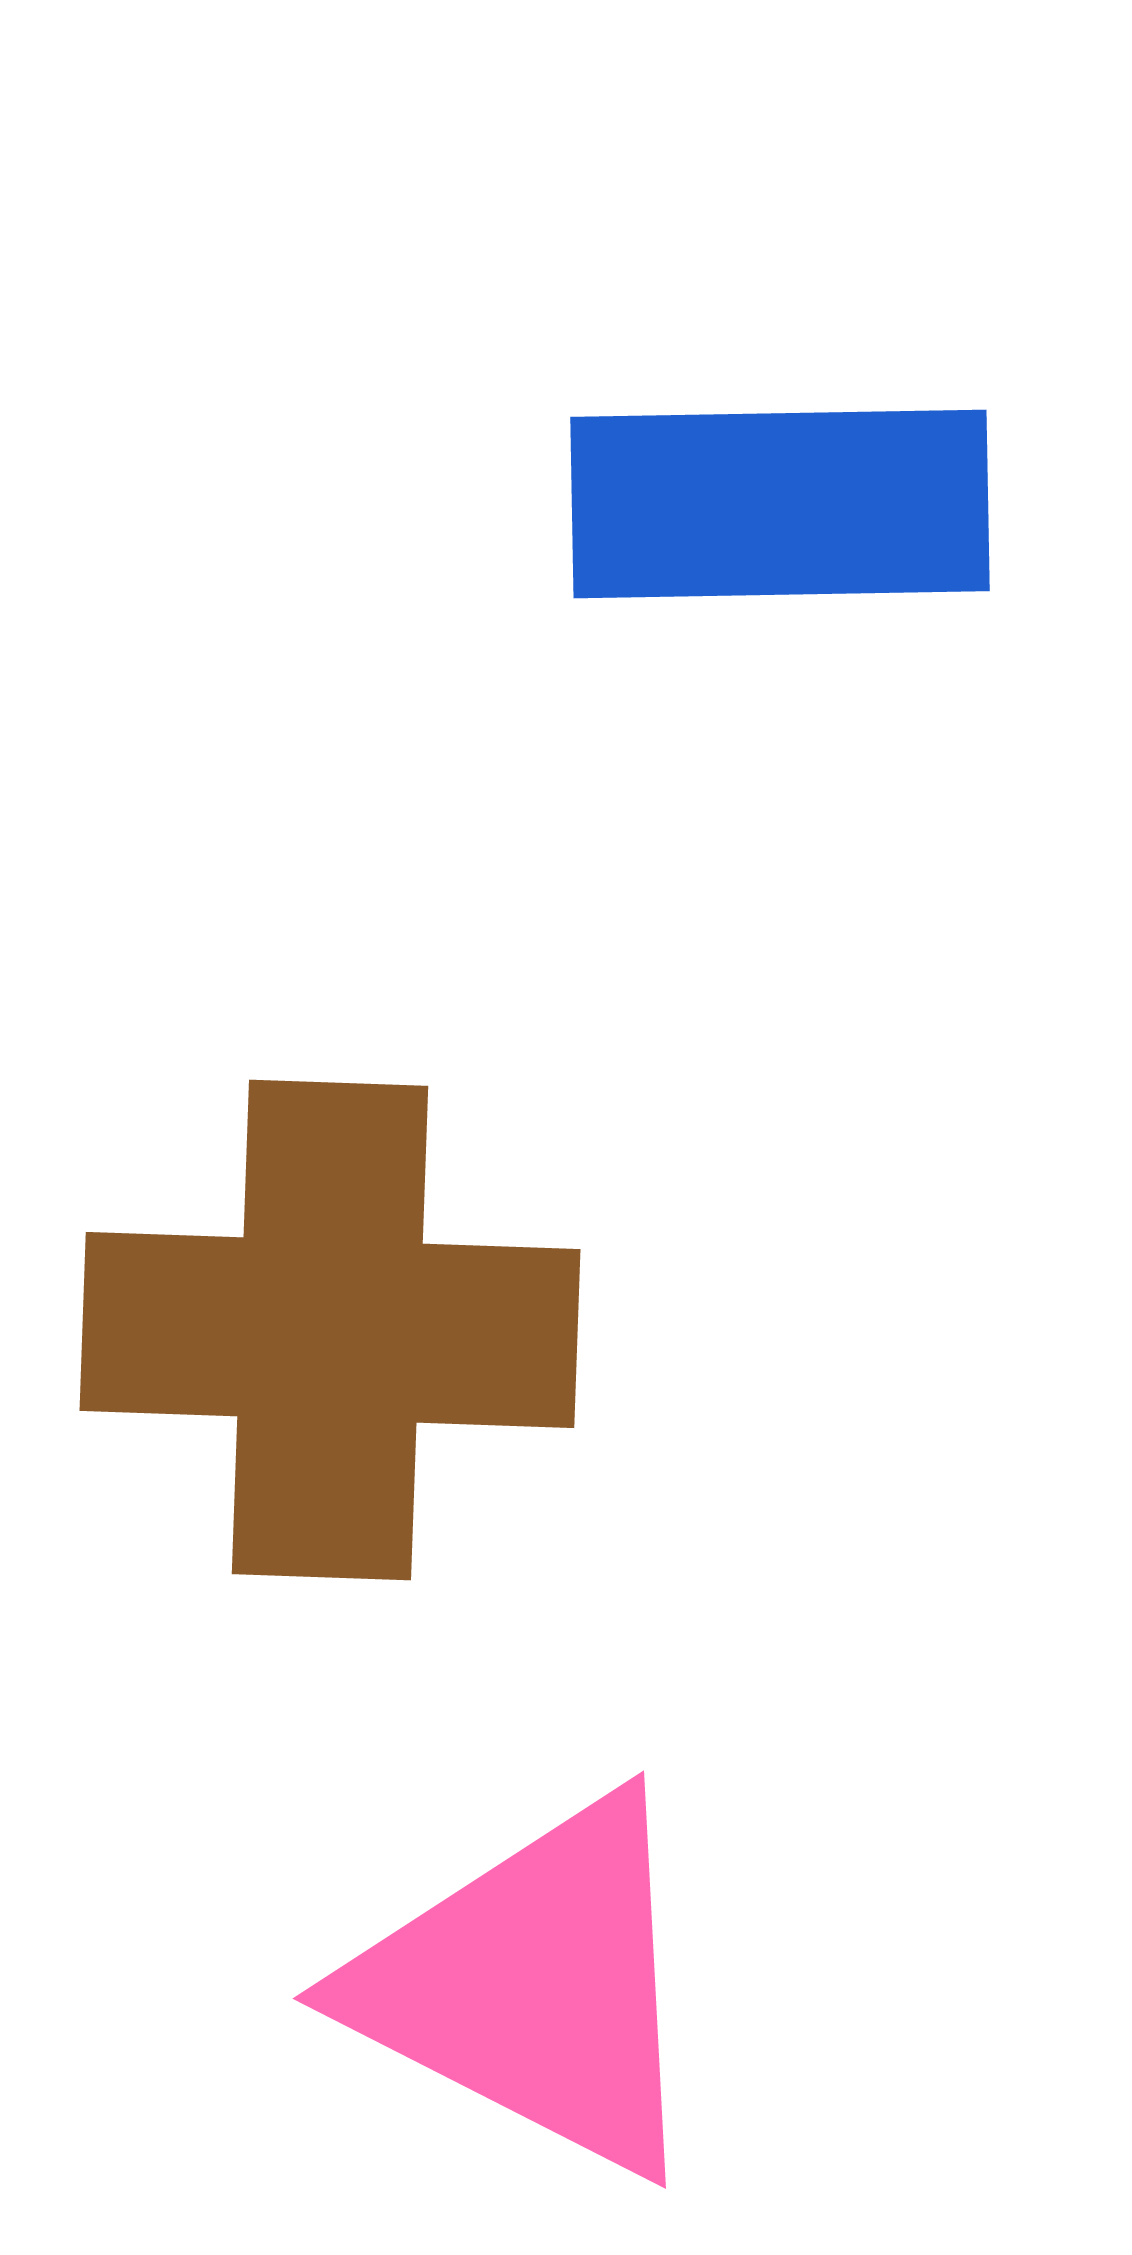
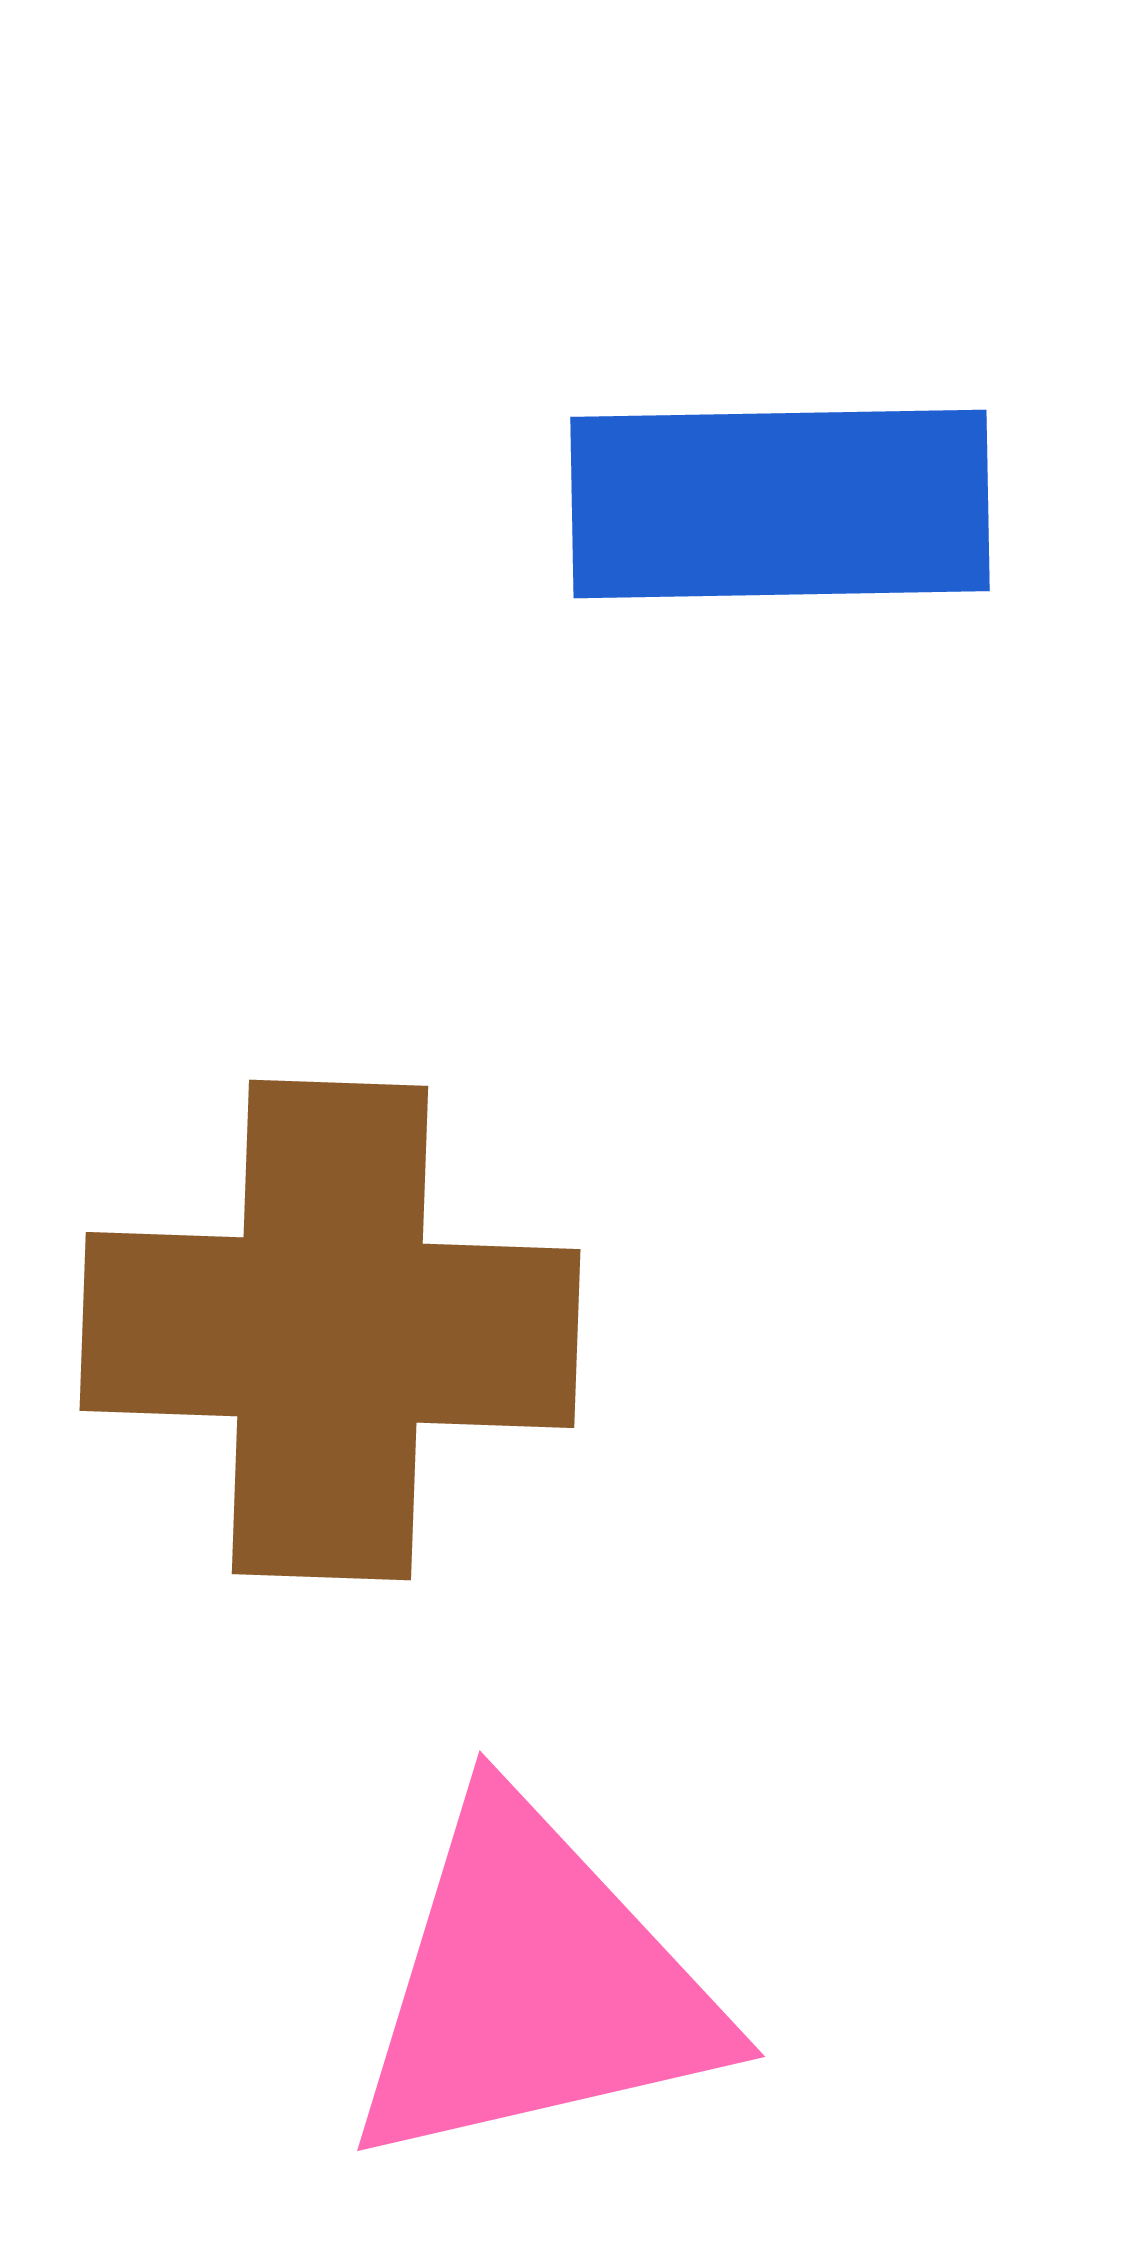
pink triangle: rotated 40 degrees counterclockwise
